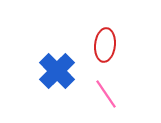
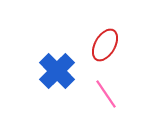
red ellipse: rotated 24 degrees clockwise
